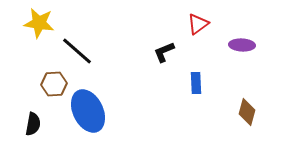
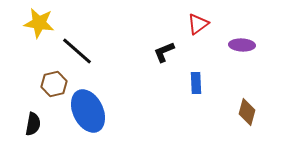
brown hexagon: rotated 10 degrees counterclockwise
